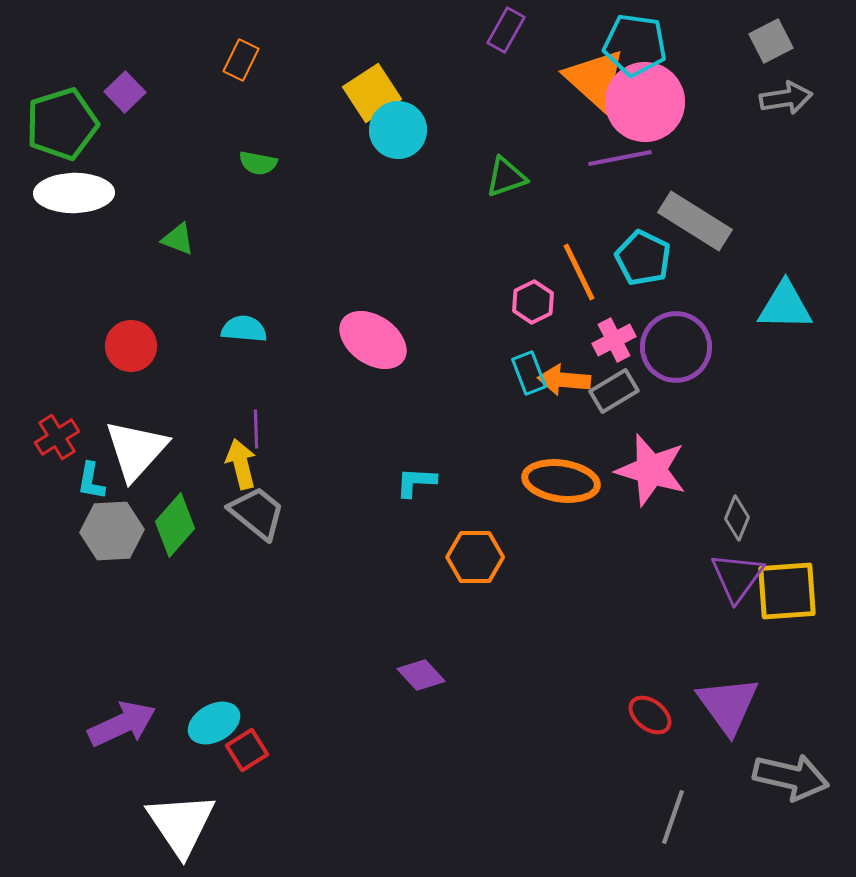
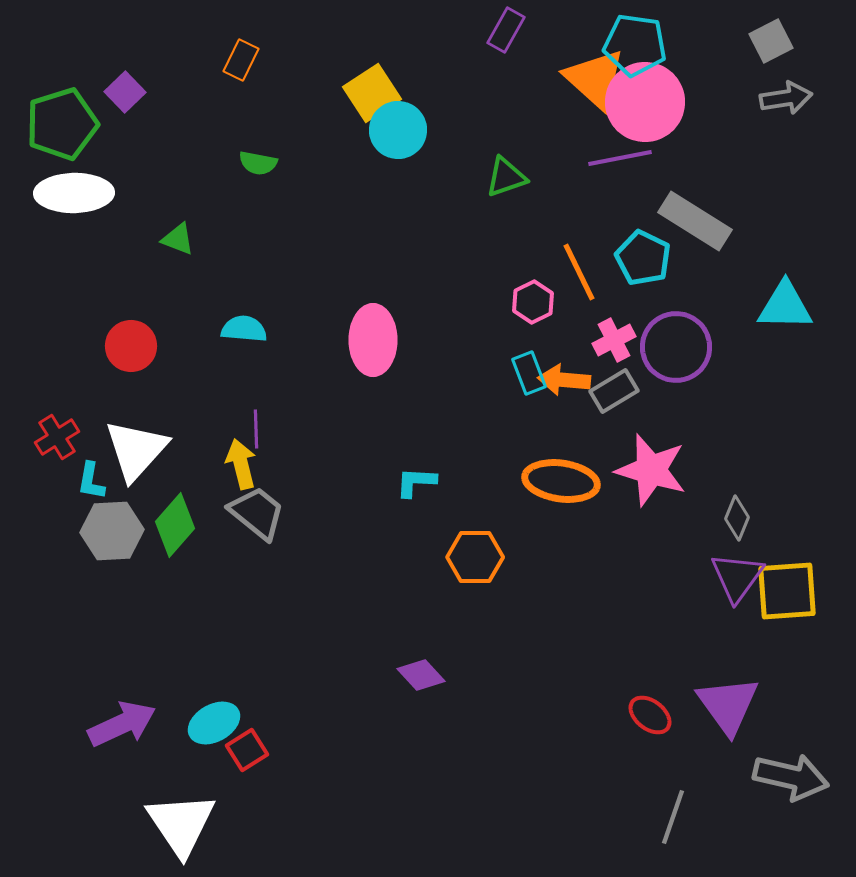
pink ellipse at (373, 340): rotated 56 degrees clockwise
